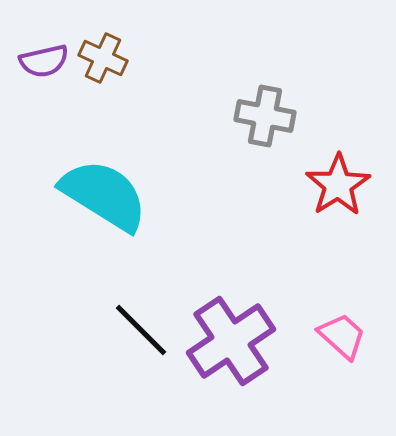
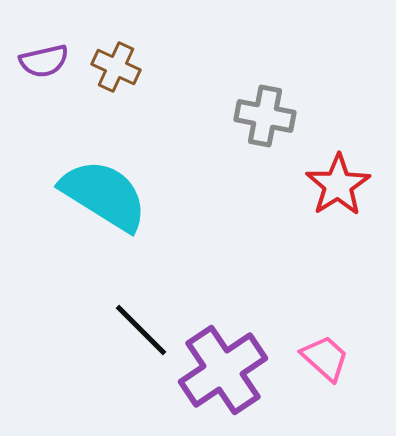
brown cross: moved 13 px right, 9 px down
pink trapezoid: moved 17 px left, 22 px down
purple cross: moved 8 px left, 29 px down
